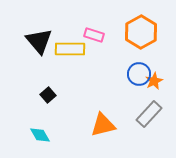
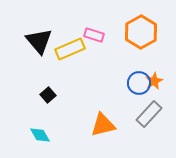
yellow rectangle: rotated 24 degrees counterclockwise
blue circle: moved 9 px down
